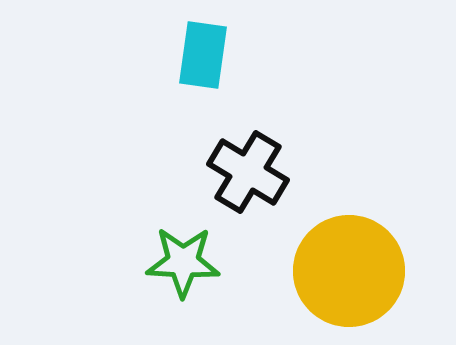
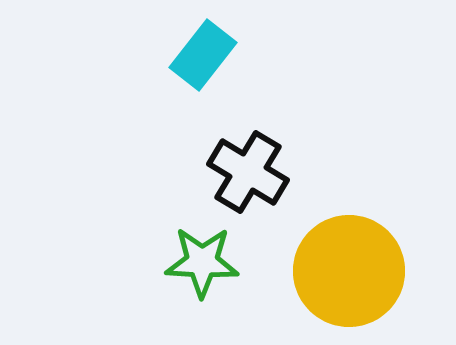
cyan rectangle: rotated 30 degrees clockwise
green star: moved 19 px right
